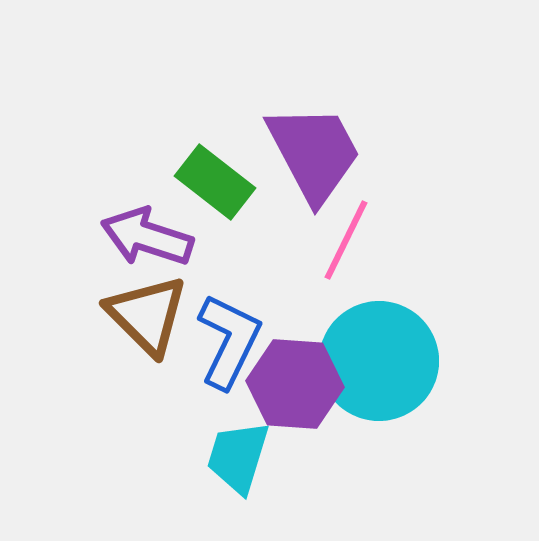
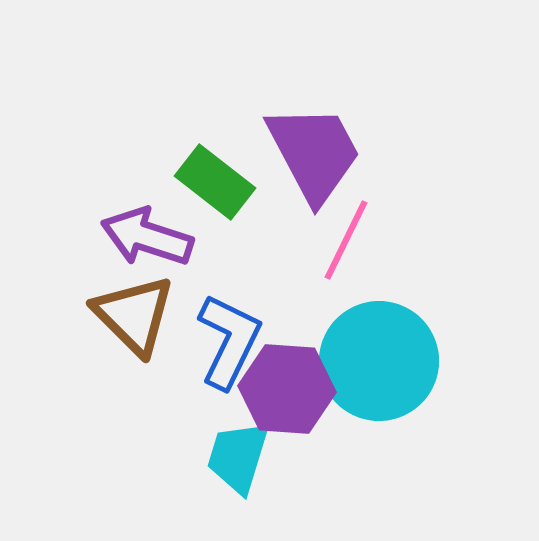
brown triangle: moved 13 px left
purple hexagon: moved 8 px left, 5 px down
